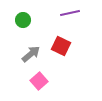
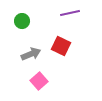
green circle: moved 1 px left, 1 px down
gray arrow: rotated 18 degrees clockwise
